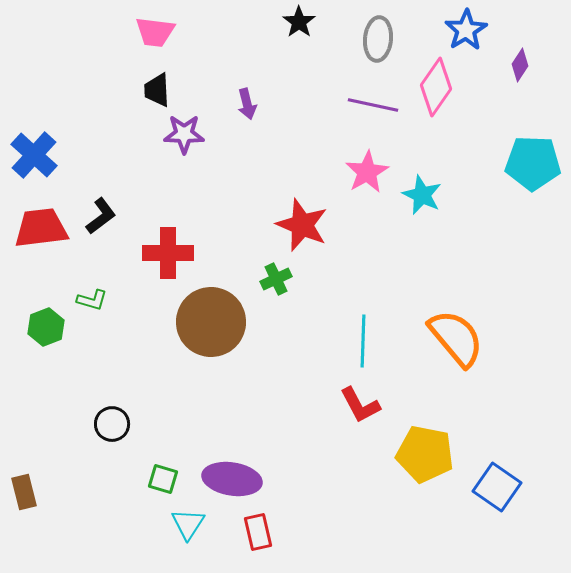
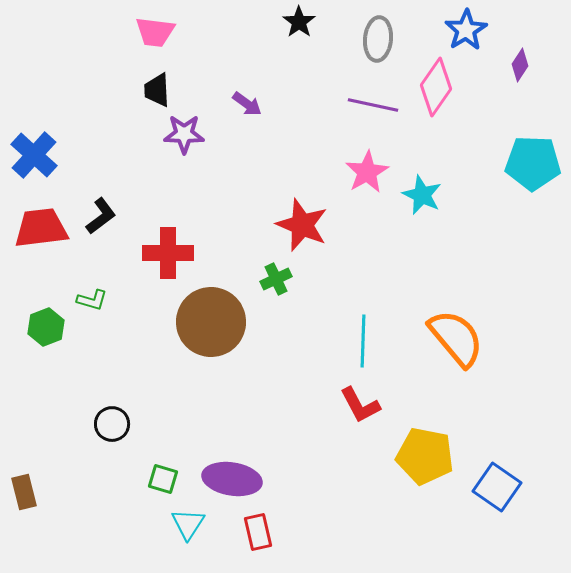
purple arrow: rotated 40 degrees counterclockwise
yellow pentagon: moved 2 px down
